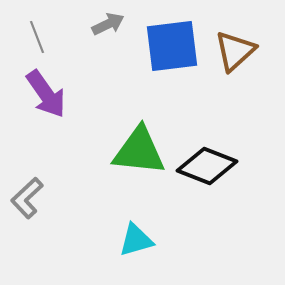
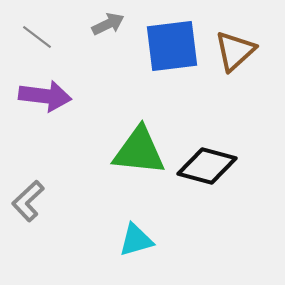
gray line: rotated 32 degrees counterclockwise
purple arrow: moved 1 px left, 2 px down; rotated 48 degrees counterclockwise
black diamond: rotated 6 degrees counterclockwise
gray L-shape: moved 1 px right, 3 px down
